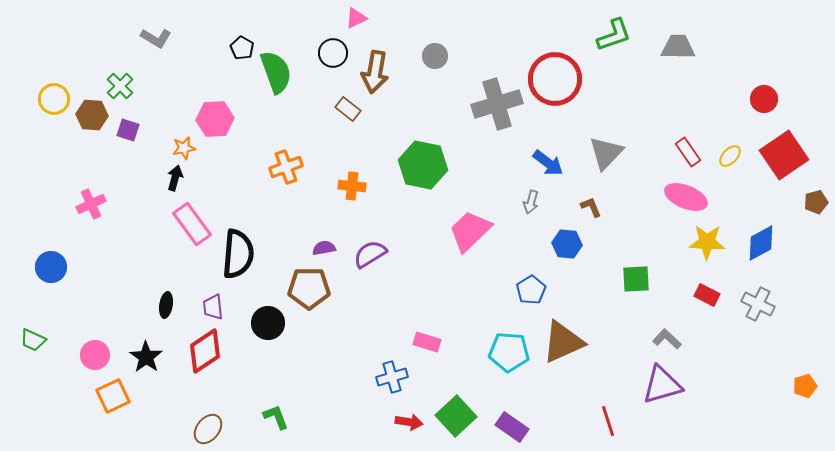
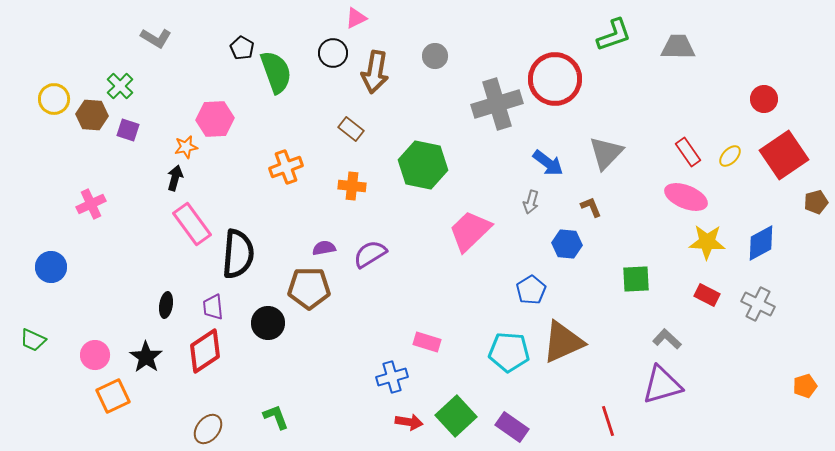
brown rectangle at (348, 109): moved 3 px right, 20 px down
orange star at (184, 148): moved 2 px right, 1 px up
